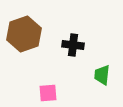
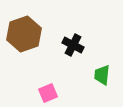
black cross: rotated 20 degrees clockwise
pink square: rotated 18 degrees counterclockwise
